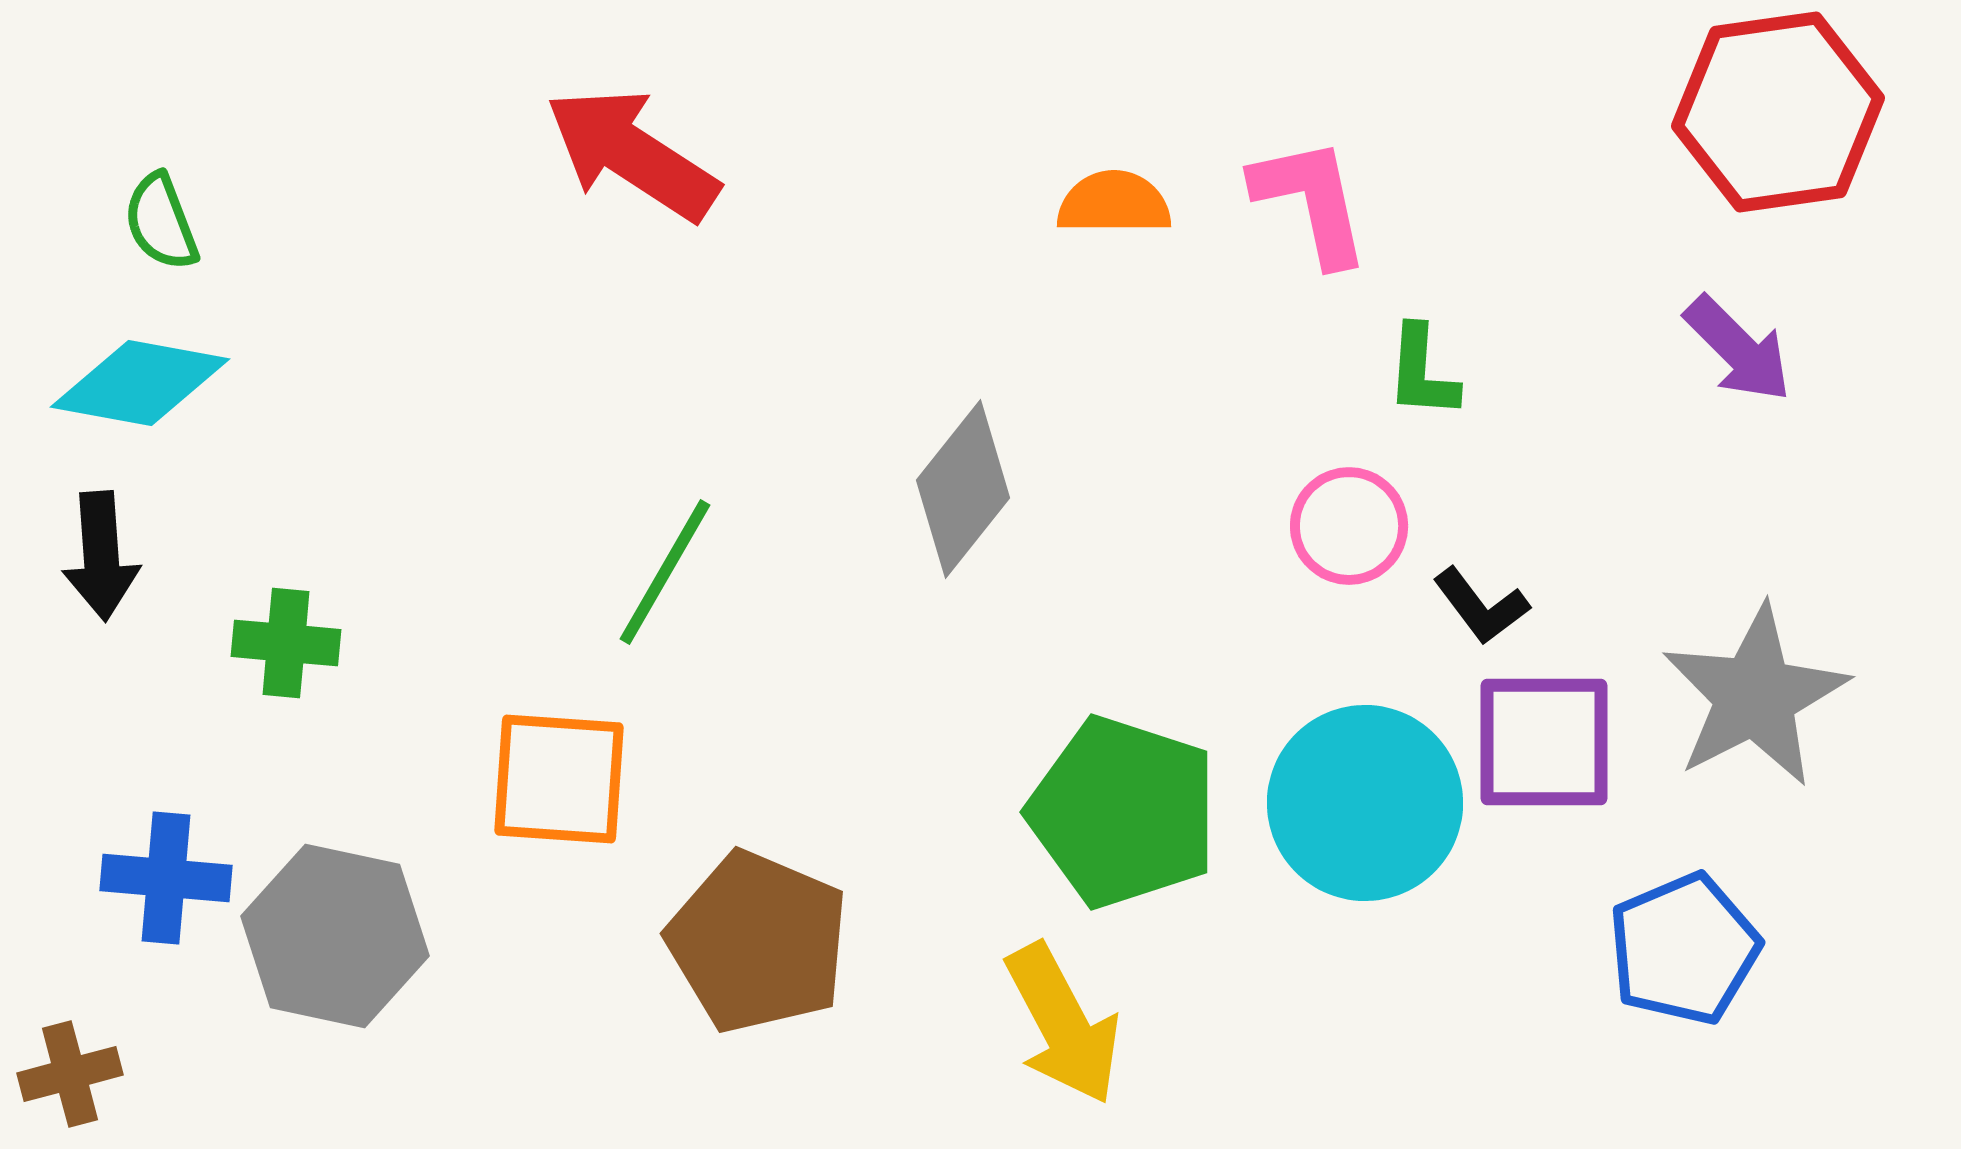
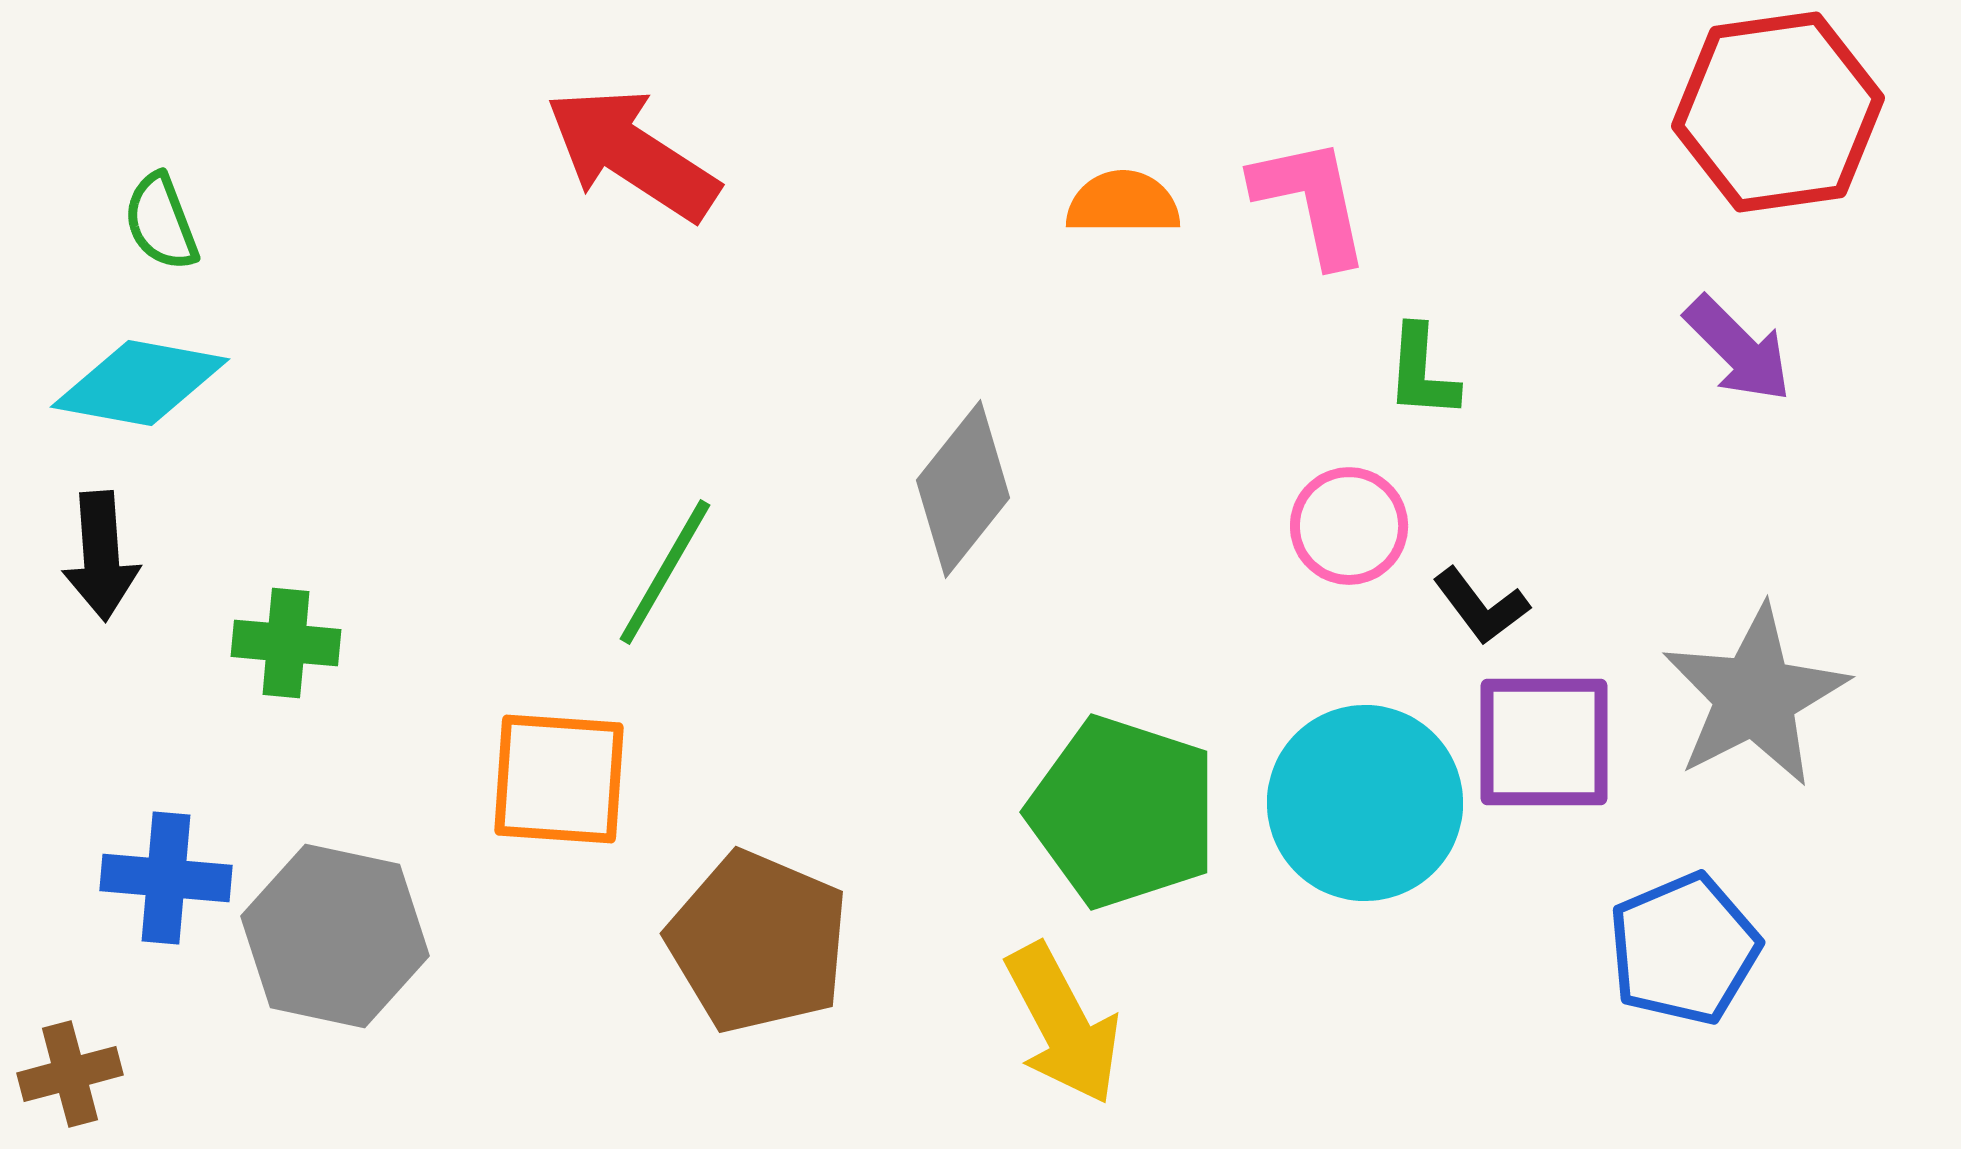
orange semicircle: moved 9 px right
